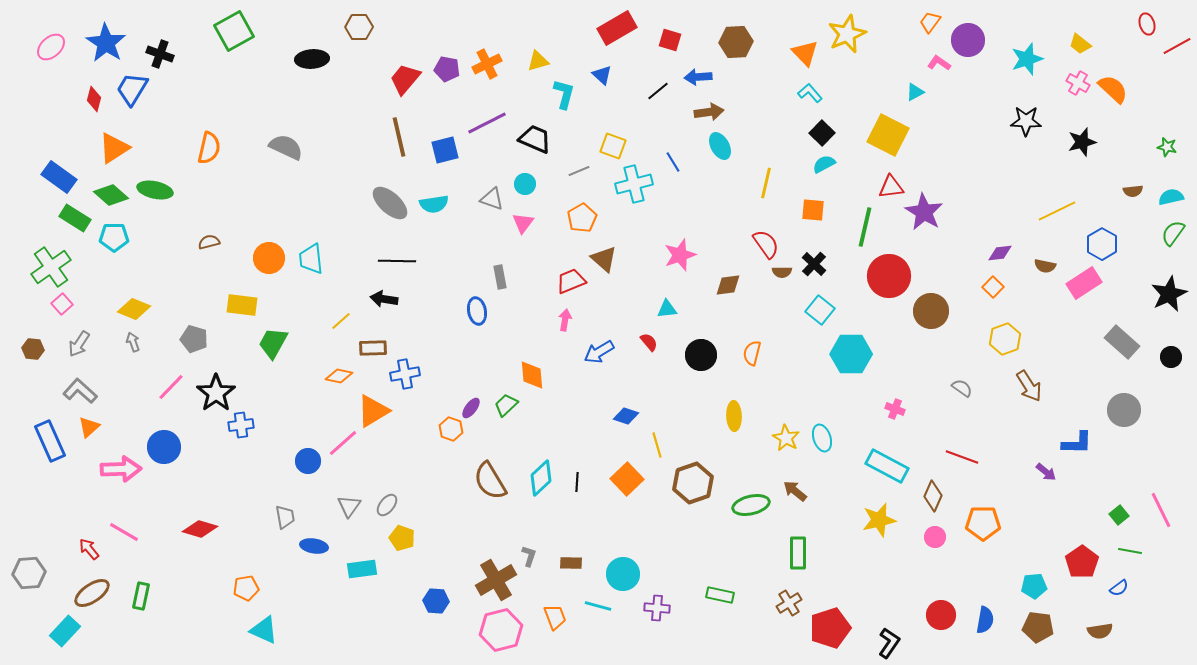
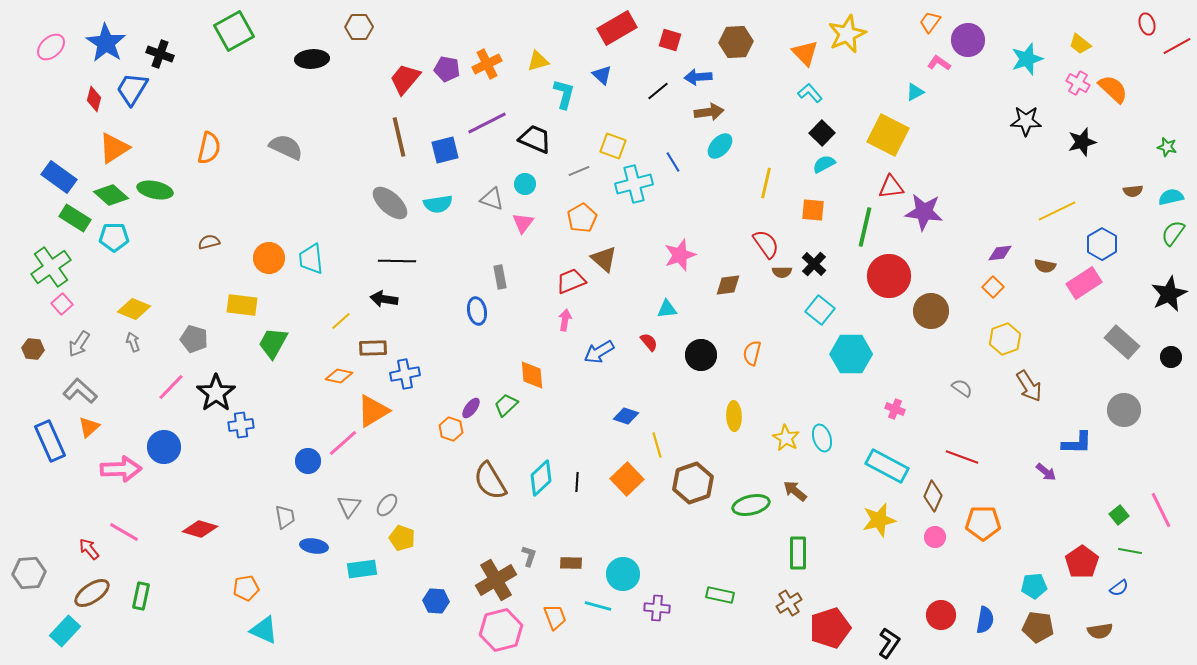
cyan ellipse at (720, 146): rotated 72 degrees clockwise
cyan semicircle at (434, 204): moved 4 px right
purple star at (924, 212): rotated 24 degrees counterclockwise
